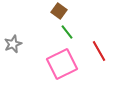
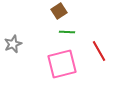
brown square: rotated 21 degrees clockwise
green line: rotated 49 degrees counterclockwise
pink square: rotated 12 degrees clockwise
